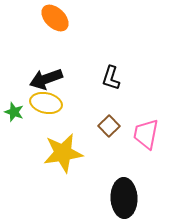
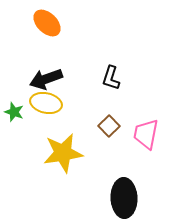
orange ellipse: moved 8 px left, 5 px down
